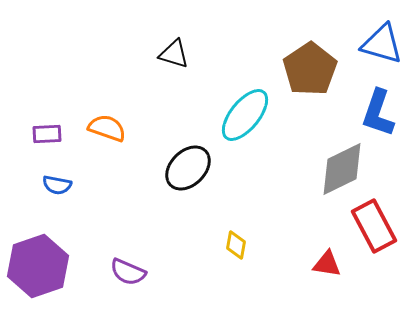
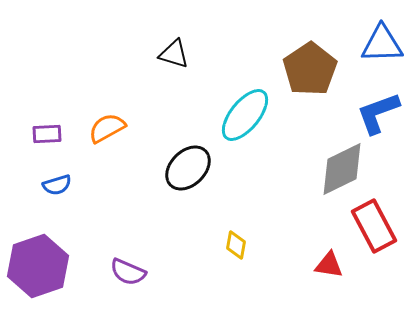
blue triangle: rotated 18 degrees counterclockwise
blue L-shape: rotated 51 degrees clockwise
orange semicircle: rotated 48 degrees counterclockwise
blue semicircle: rotated 28 degrees counterclockwise
red triangle: moved 2 px right, 1 px down
